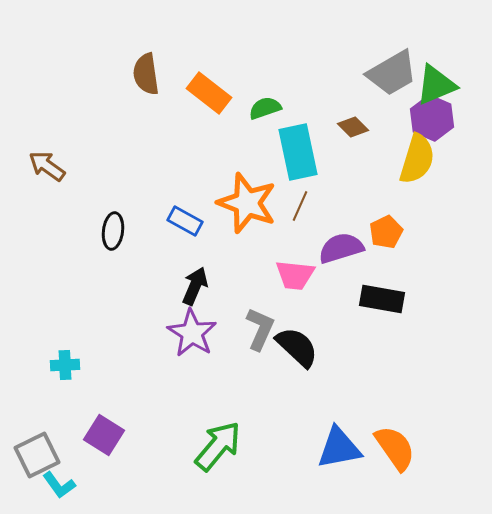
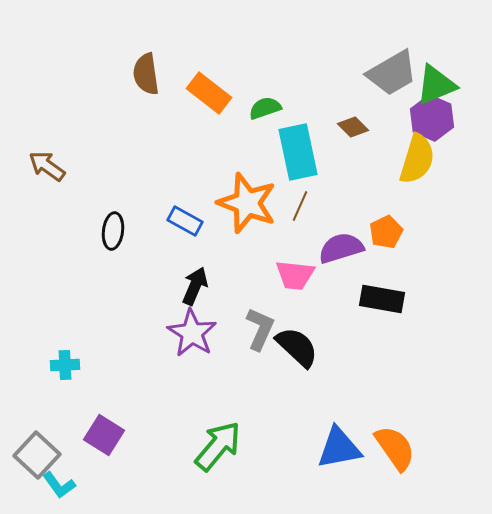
gray square: rotated 21 degrees counterclockwise
